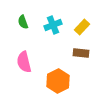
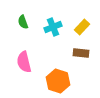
cyan cross: moved 2 px down
orange hexagon: rotated 15 degrees counterclockwise
